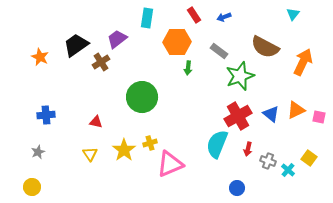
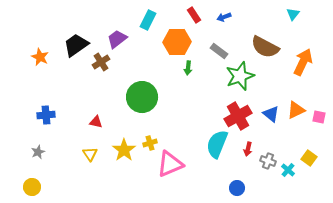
cyan rectangle: moved 1 px right, 2 px down; rotated 18 degrees clockwise
